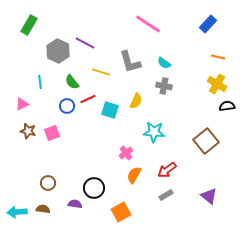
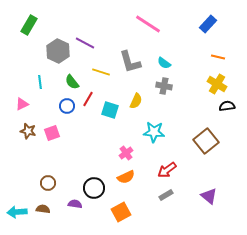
red line: rotated 35 degrees counterclockwise
orange semicircle: moved 8 px left, 2 px down; rotated 144 degrees counterclockwise
